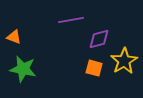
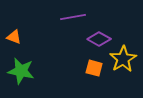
purple line: moved 2 px right, 3 px up
purple diamond: rotated 45 degrees clockwise
yellow star: moved 1 px left, 2 px up
green star: moved 2 px left, 2 px down
